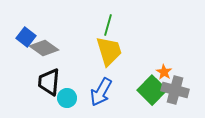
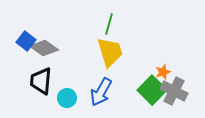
green line: moved 1 px right, 1 px up
blue square: moved 4 px down
yellow trapezoid: moved 1 px right, 1 px down
orange star: moved 1 px left; rotated 21 degrees clockwise
black trapezoid: moved 8 px left, 1 px up
gray cross: moved 1 px left, 1 px down; rotated 12 degrees clockwise
